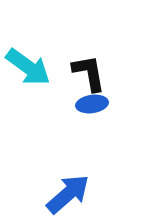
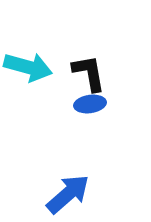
cyan arrow: rotated 21 degrees counterclockwise
blue ellipse: moved 2 px left
